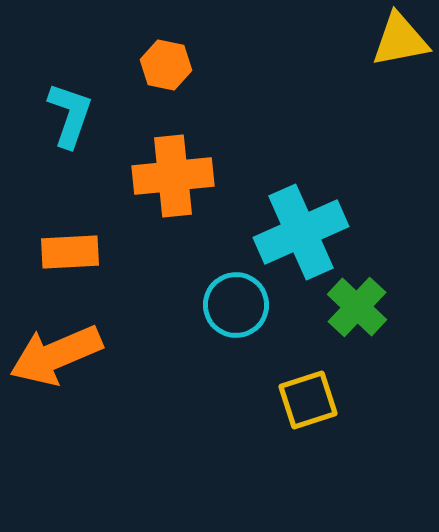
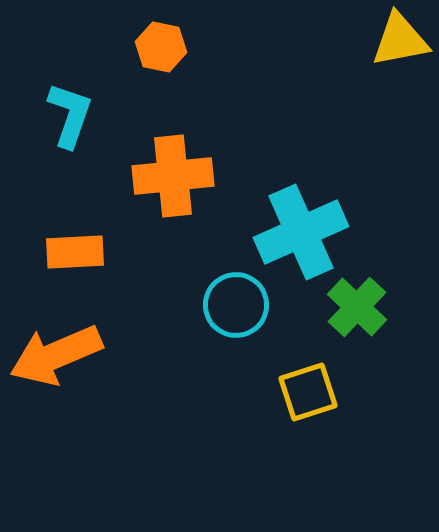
orange hexagon: moved 5 px left, 18 px up
orange rectangle: moved 5 px right
yellow square: moved 8 px up
